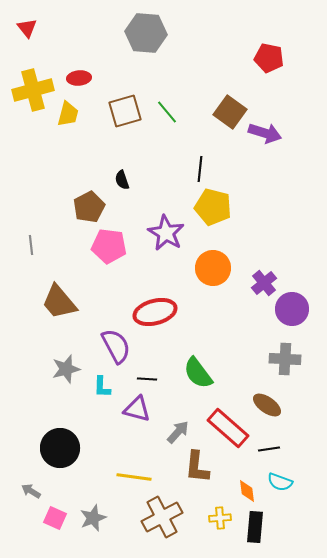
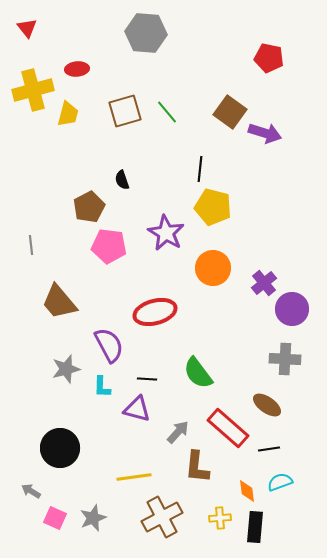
red ellipse at (79, 78): moved 2 px left, 9 px up
purple semicircle at (116, 346): moved 7 px left, 1 px up
yellow line at (134, 477): rotated 16 degrees counterclockwise
cyan semicircle at (280, 482): rotated 140 degrees clockwise
